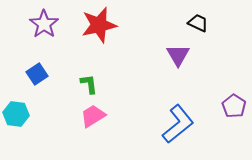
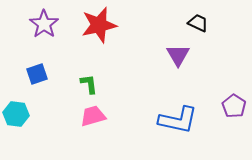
blue square: rotated 15 degrees clockwise
pink trapezoid: rotated 16 degrees clockwise
blue L-shape: moved 4 px up; rotated 51 degrees clockwise
